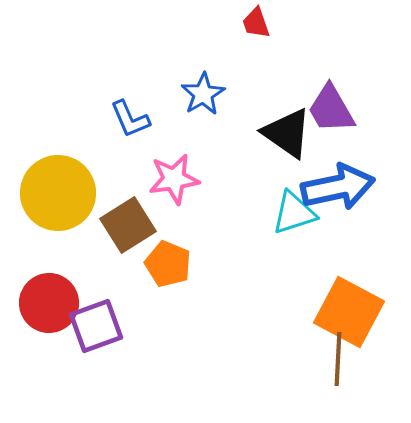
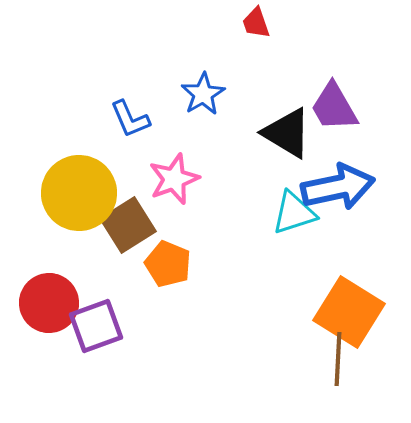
purple trapezoid: moved 3 px right, 2 px up
black triangle: rotated 4 degrees counterclockwise
pink star: rotated 12 degrees counterclockwise
yellow circle: moved 21 px right
orange square: rotated 4 degrees clockwise
